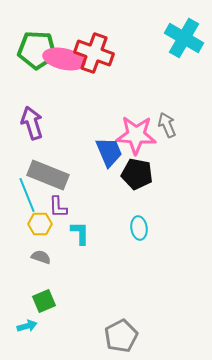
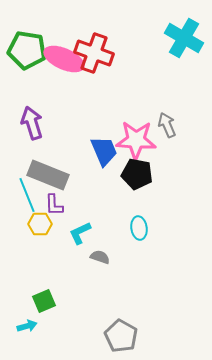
green pentagon: moved 10 px left; rotated 6 degrees clockwise
pink ellipse: rotated 12 degrees clockwise
pink star: moved 5 px down
blue trapezoid: moved 5 px left, 1 px up
purple L-shape: moved 4 px left, 2 px up
cyan L-shape: rotated 115 degrees counterclockwise
gray semicircle: moved 59 px right
gray pentagon: rotated 16 degrees counterclockwise
